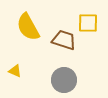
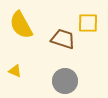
yellow semicircle: moved 7 px left, 2 px up
brown trapezoid: moved 1 px left, 1 px up
gray circle: moved 1 px right, 1 px down
